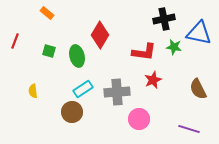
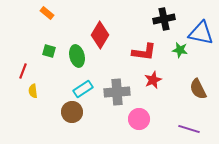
blue triangle: moved 2 px right
red line: moved 8 px right, 30 px down
green star: moved 6 px right, 3 px down
